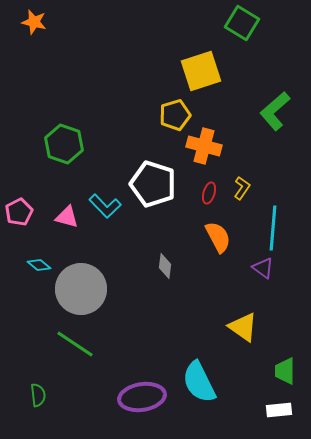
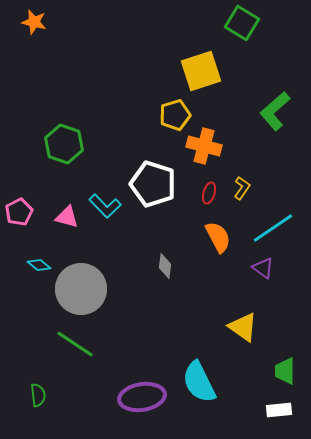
cyan line: rotated 51 degrees clockwise
